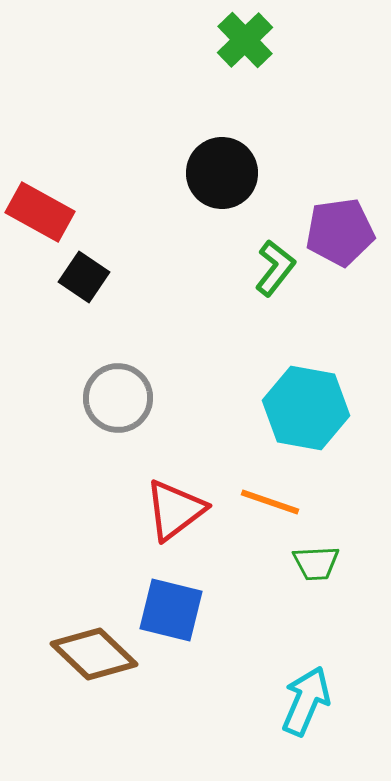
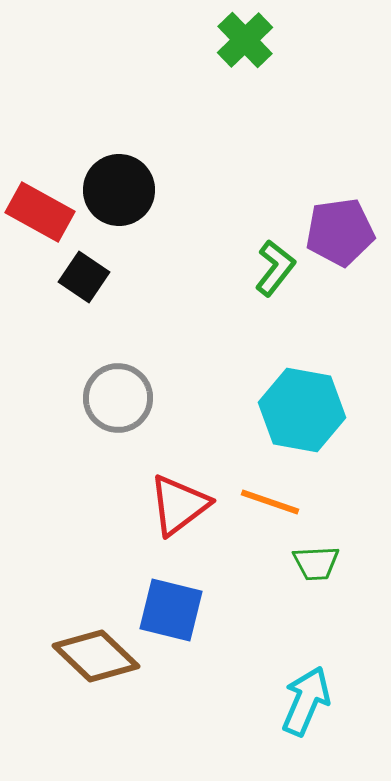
black circle: moved 103 px left, 17 px down
cyan hexagon: moved 4 px left, 2 px down
red triangle: moved 4 px right, 5 px up
brown diamond: moved 2 px right, 2 px down
